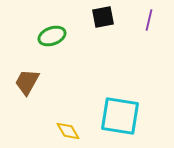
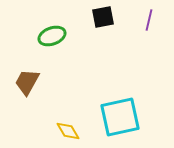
cyan square: moved 1 px down; rotated 21 degrees counterclockwise
